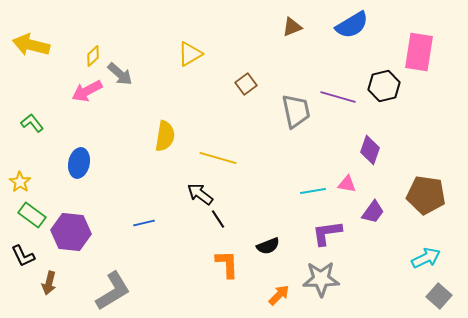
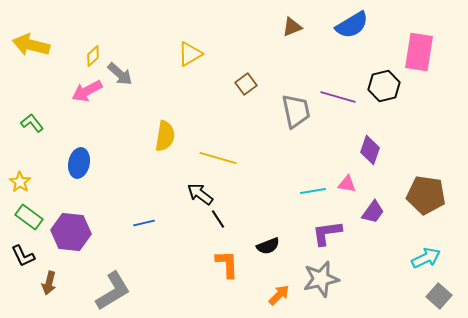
green rectangle: moved 3 px left, 2 px down
gray star: rotated 12 degrees counterclockwise
